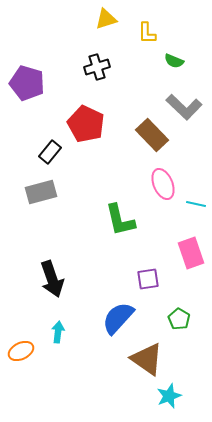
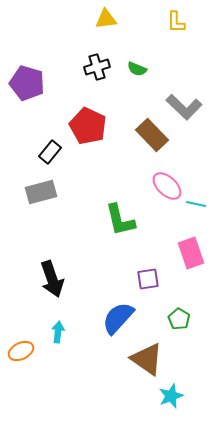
yellow triangle: rotated 10 degrees clockwise
yellow L-shape: moved 29 px right, 11 px up
green semicircle: moved 37 px left, 8 px down
red pentagon: moved 2 px right, 2 px down
pink ellipse: moved 4 px right, 2 px down; rotated 24 degrees counterclockwise
cyan star: moved 2 px right
